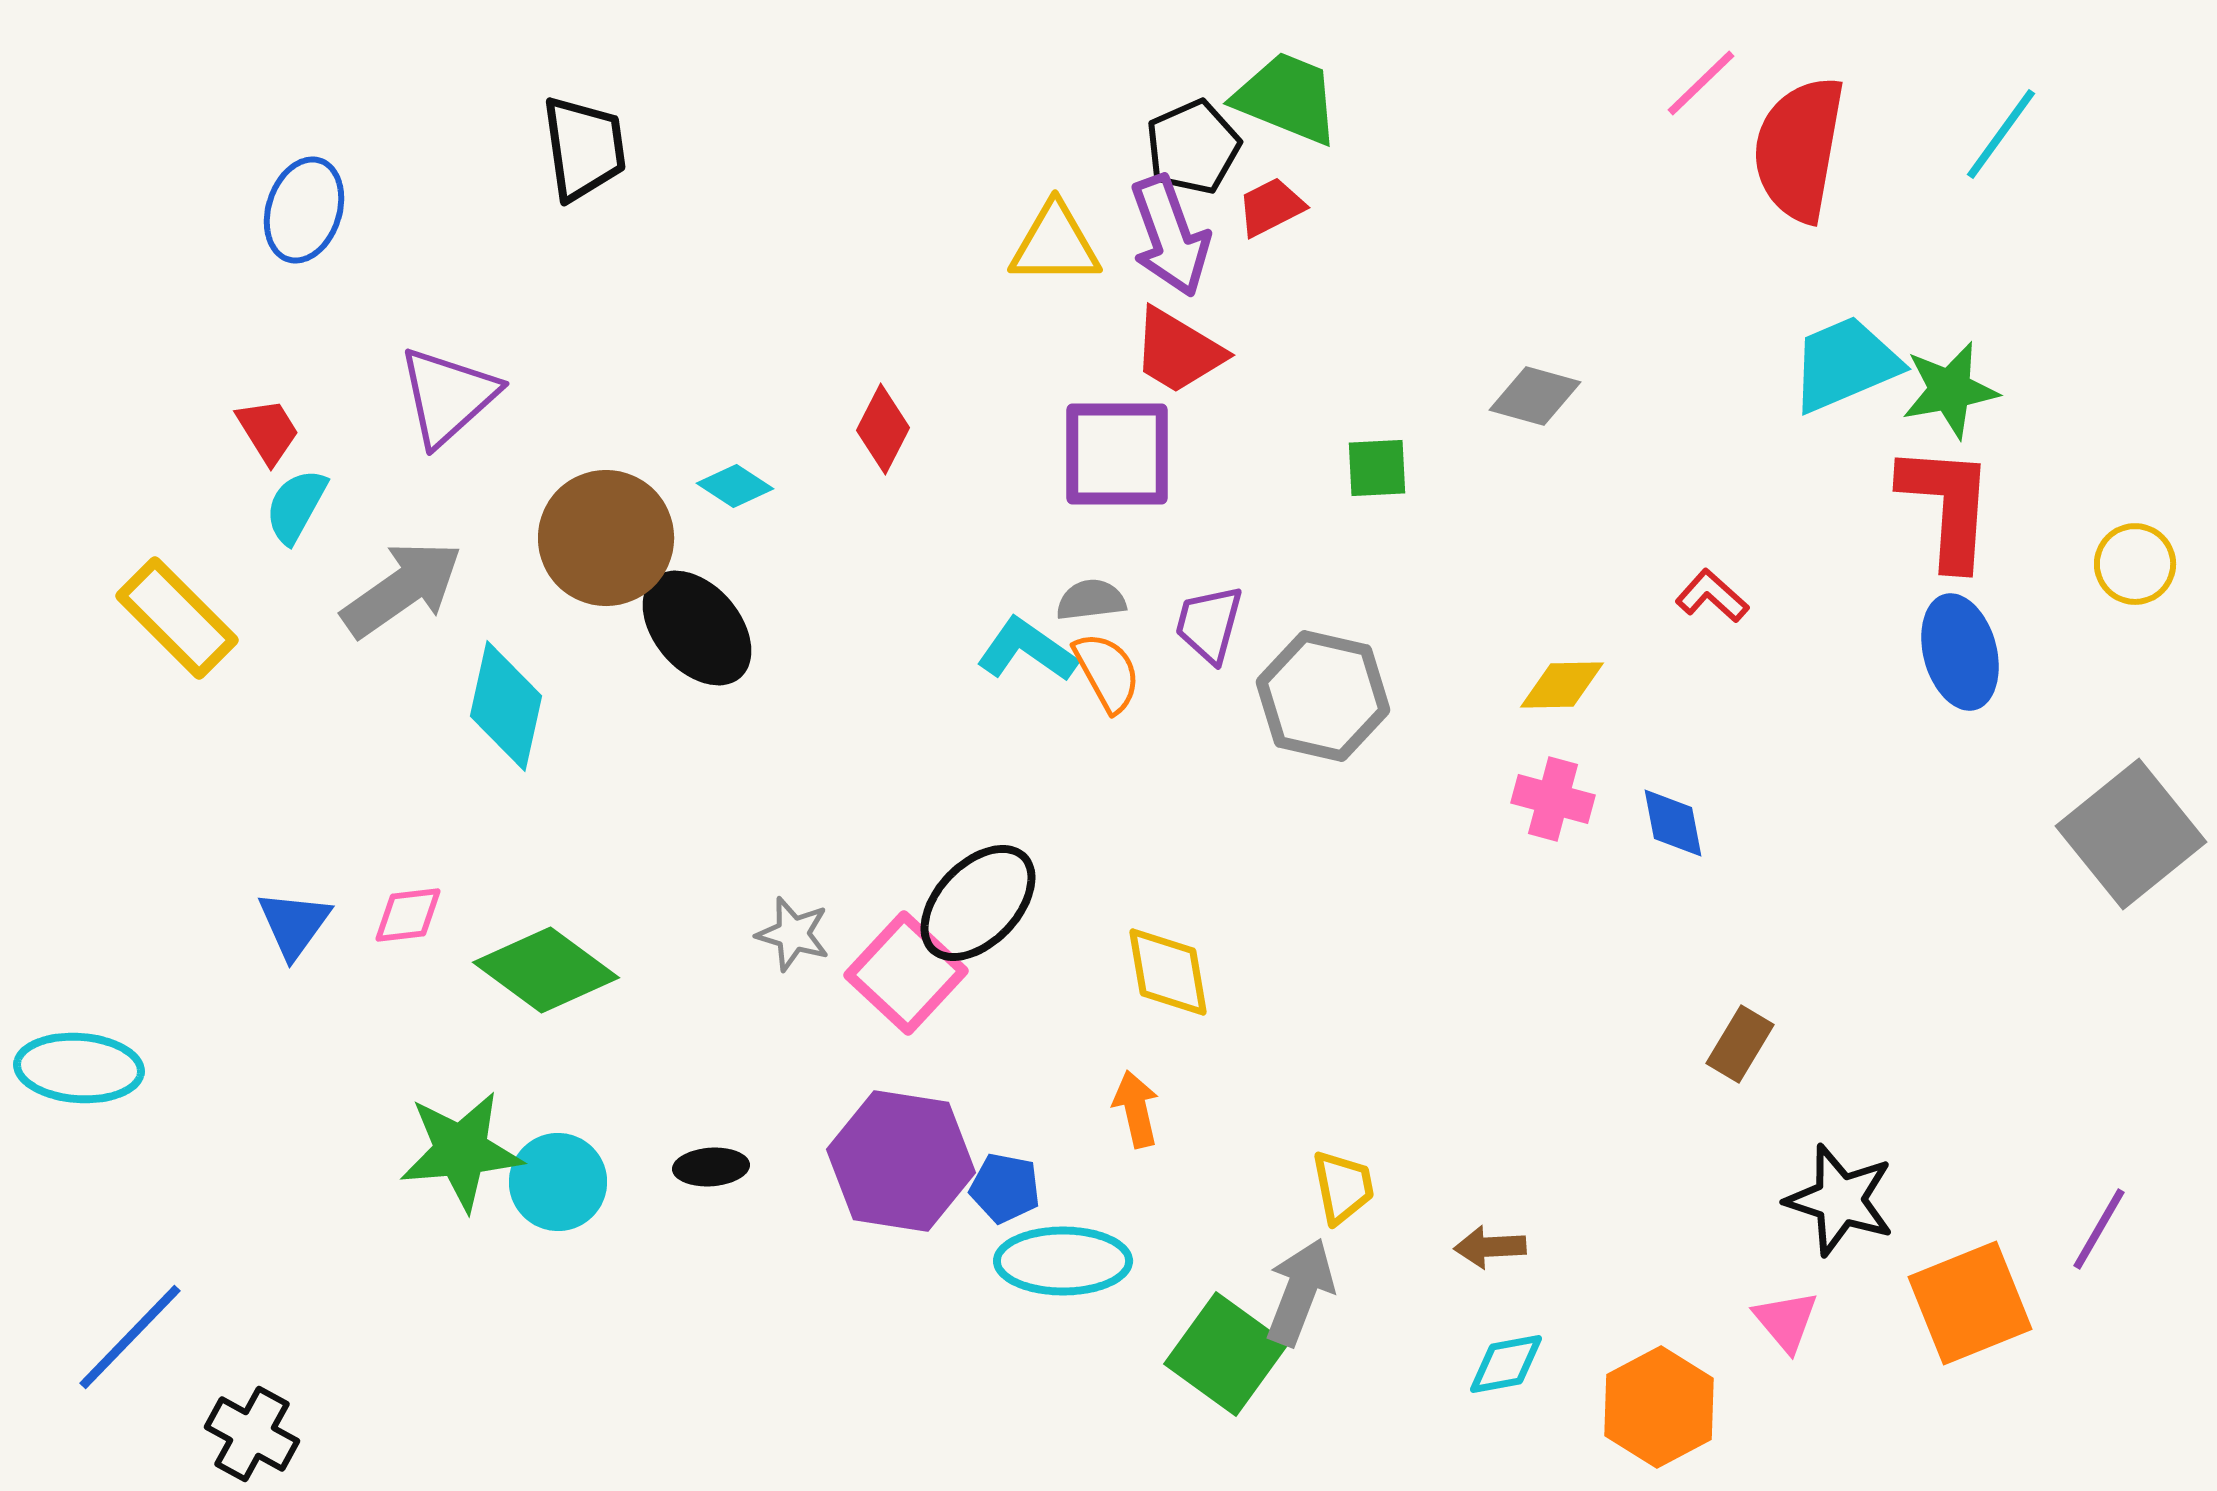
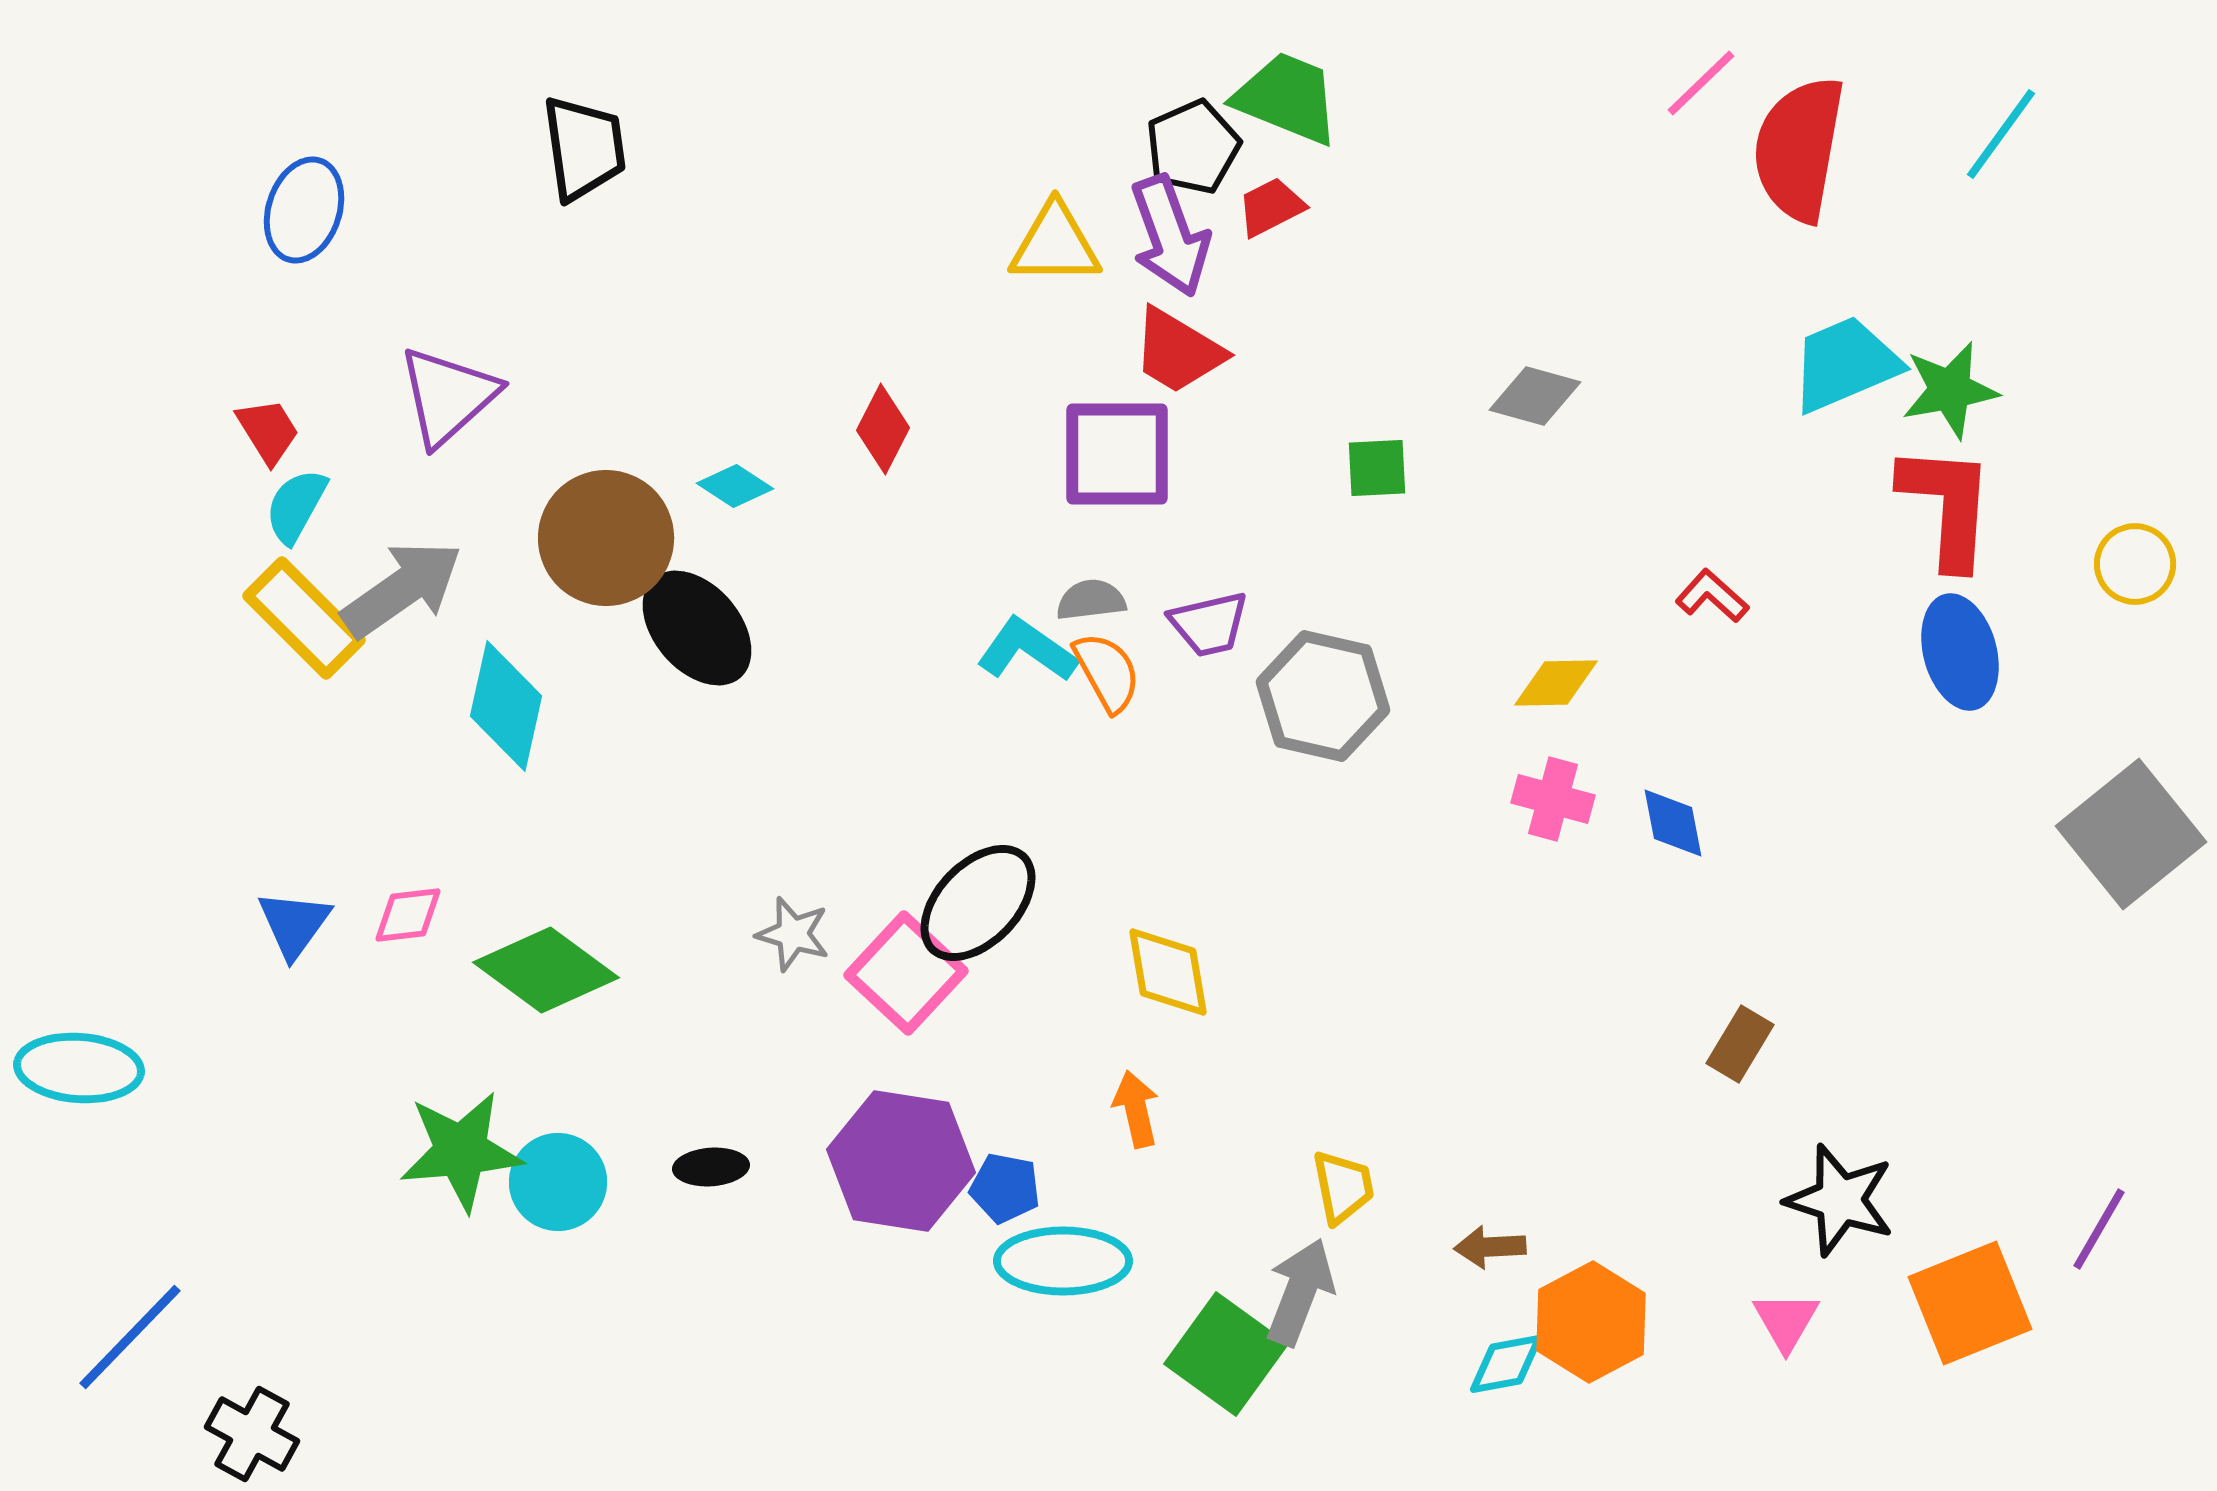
yellow rectangle at (177, 618): moved 127 px right
purple trapezoid at (1209, 624): rotated 118 degrees counterclockwise
yellow diamond at (1562, 685): moved 6 px left, 2 px up
pink triangle at (1786, 1321): rotated 10 degrees clockwise
orange hexagon at (1659, 1407): moved 68 px left, 85 px up
